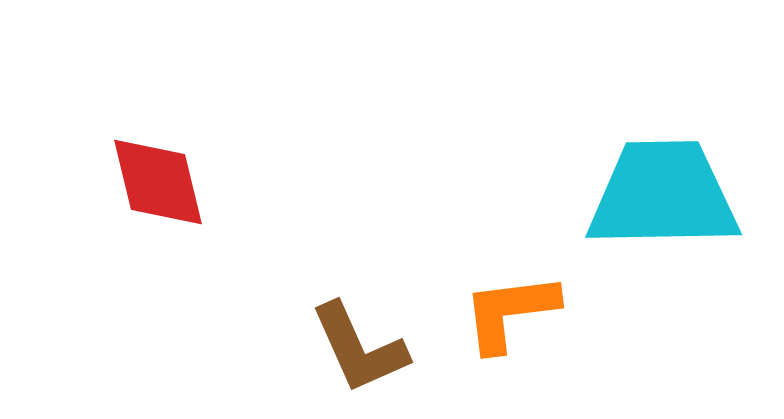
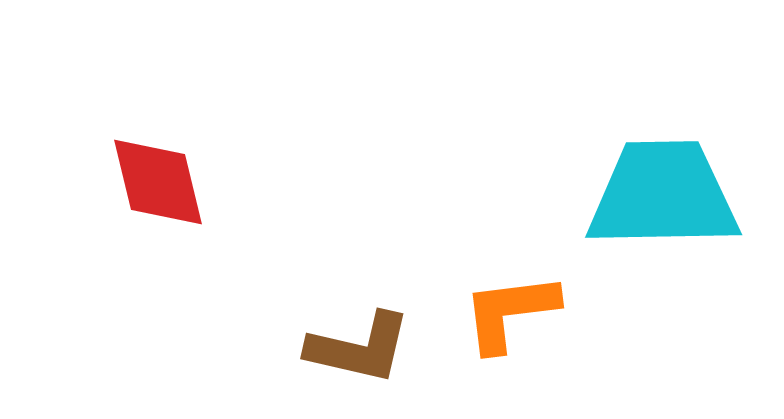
brown L-shape: rotated 53 degrees counterclockwise
